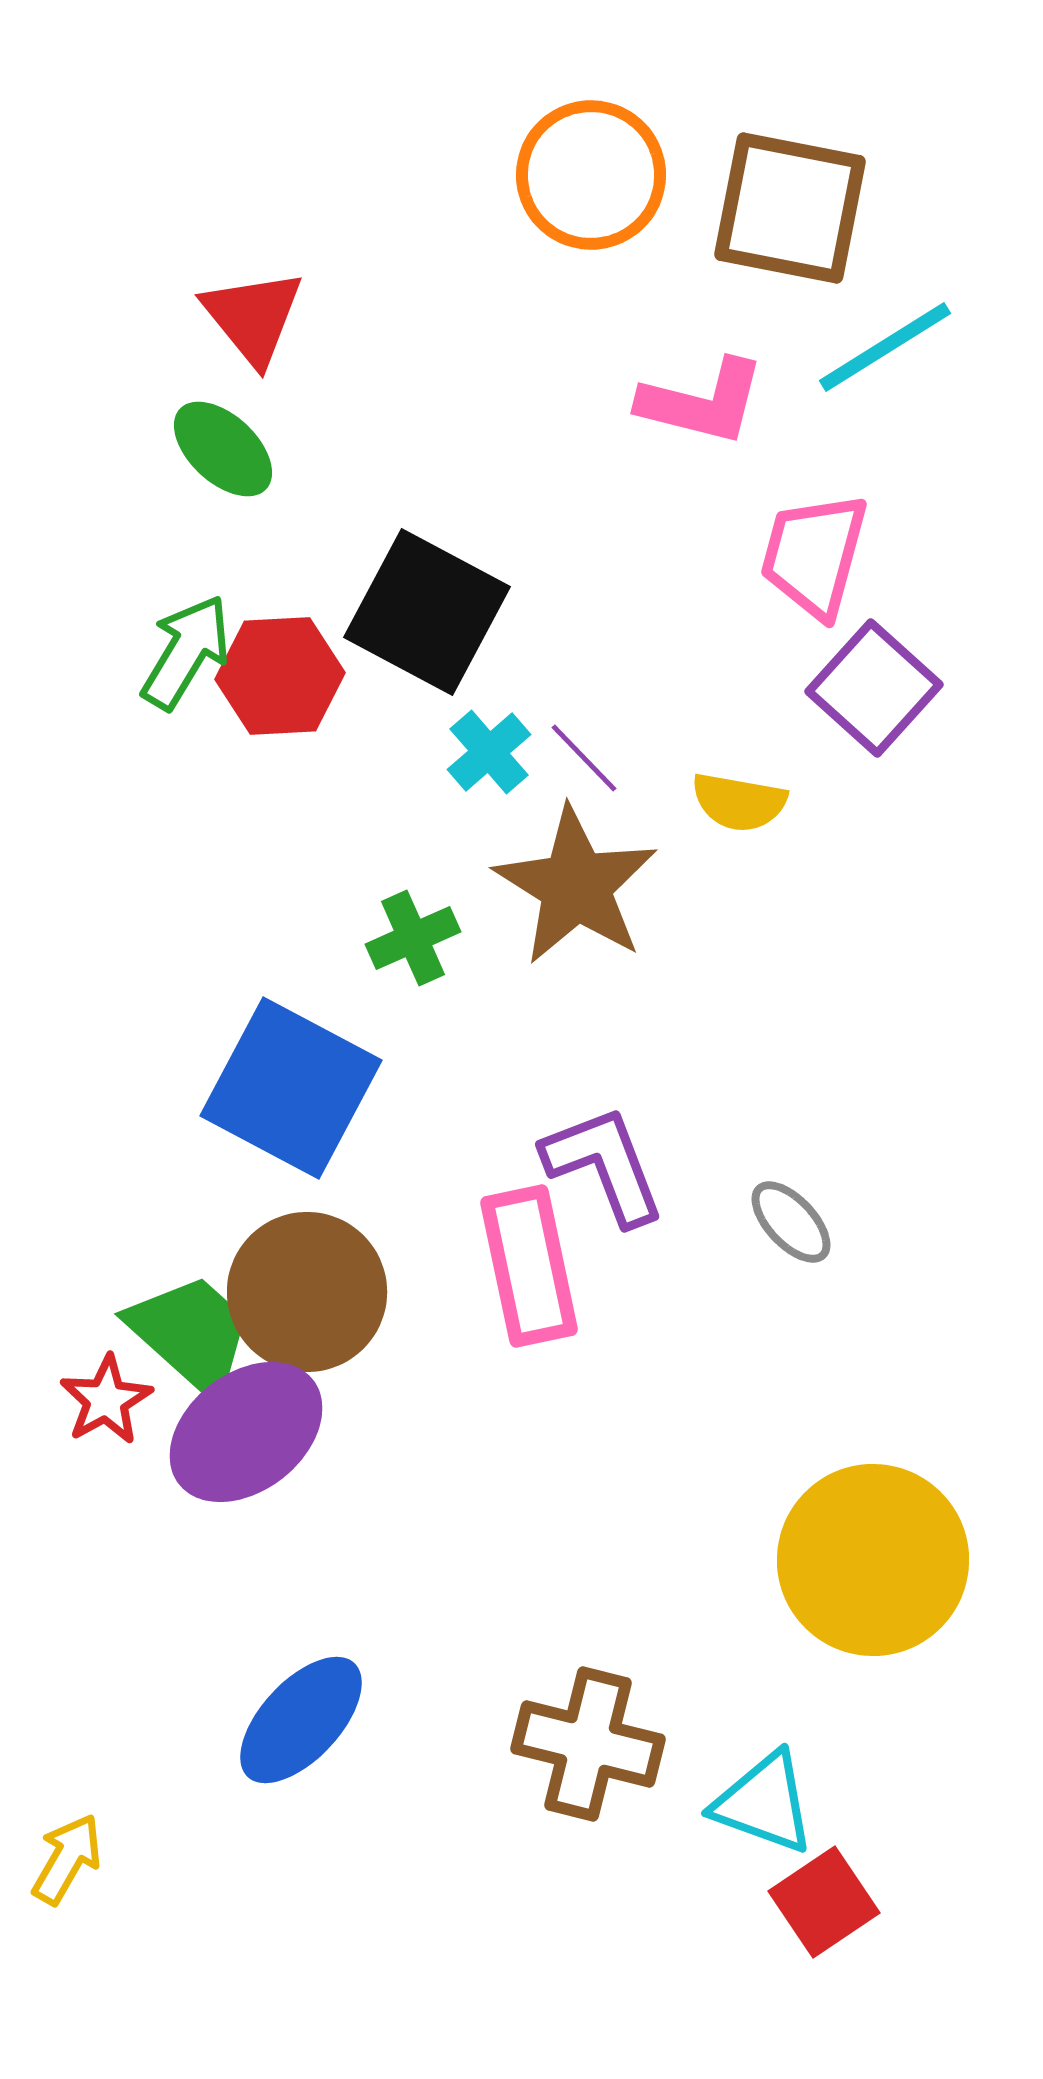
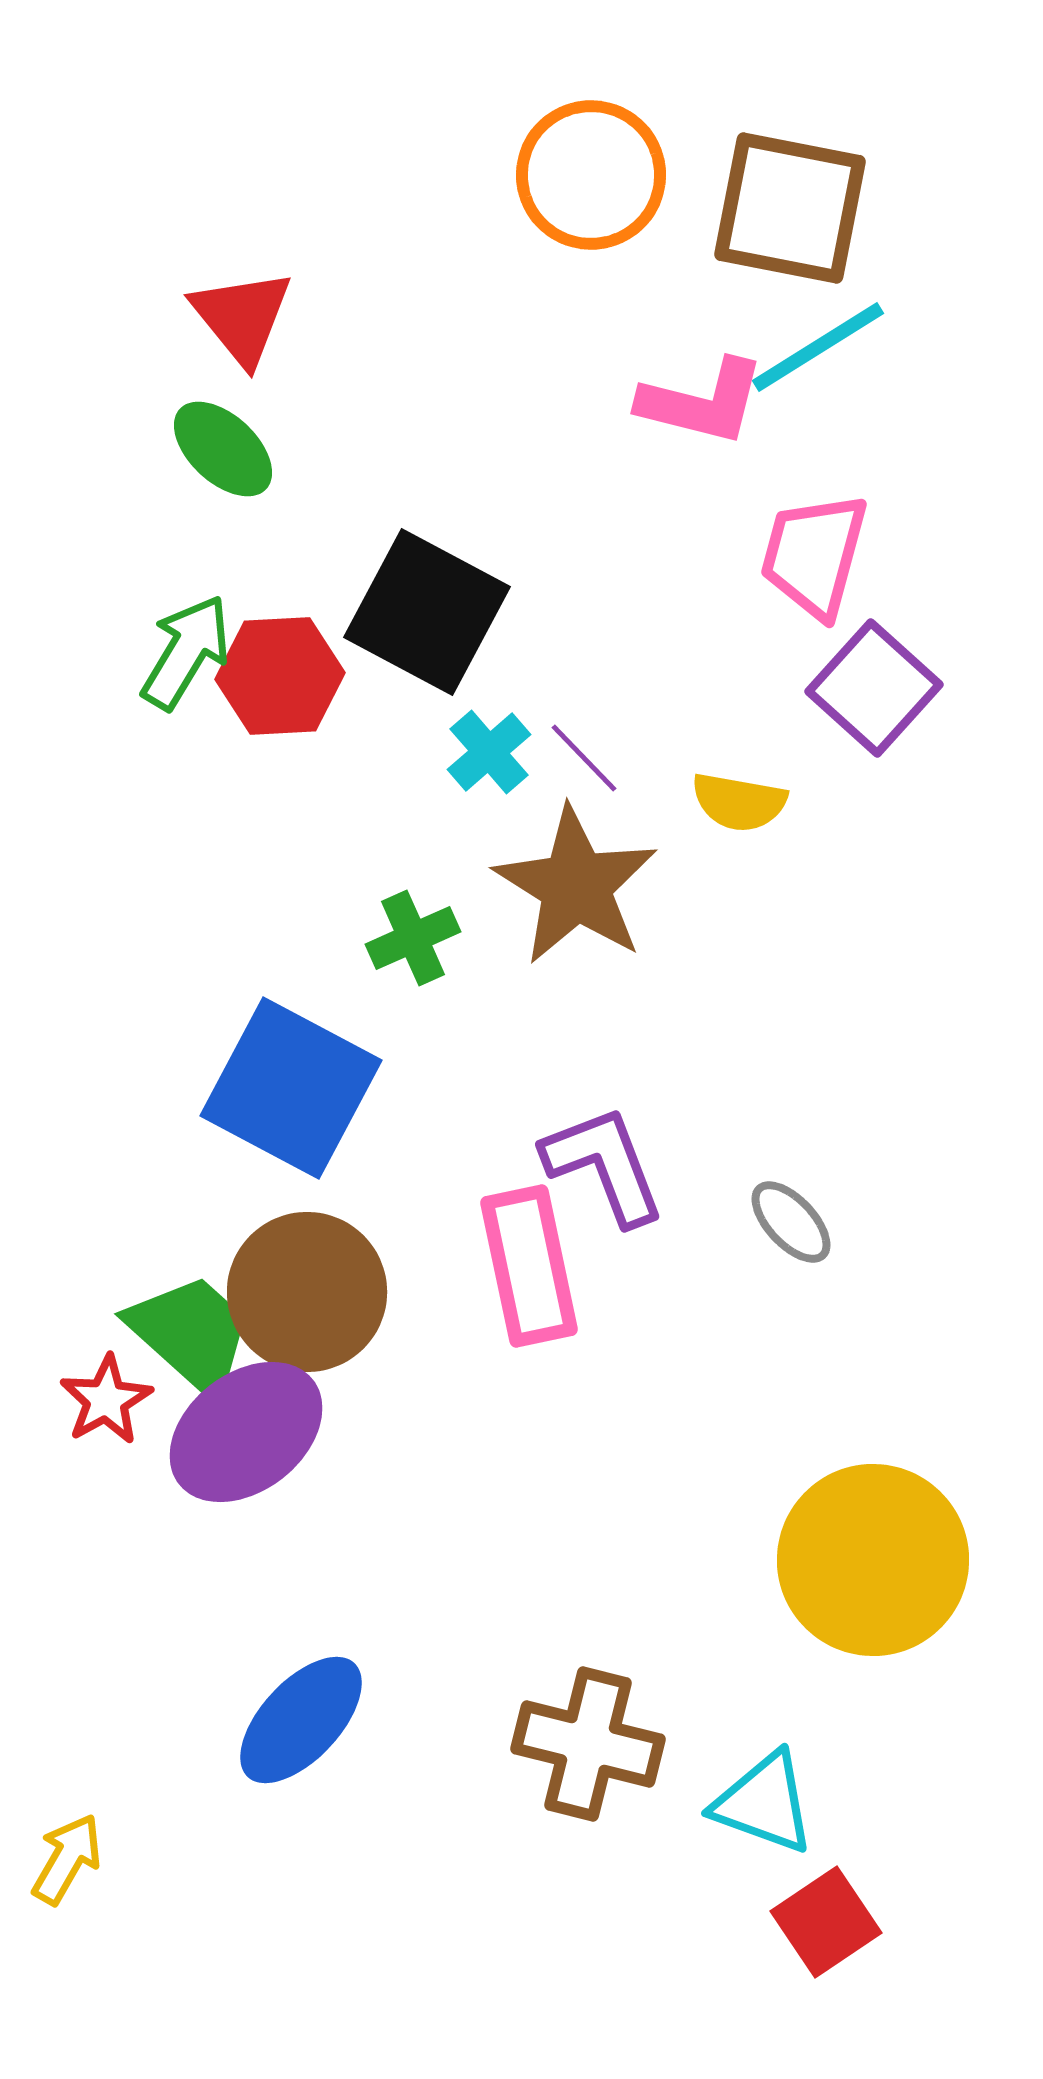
red triangle: moved 11 px left
cyan line: moved 67 px left
red square: moved 2 px right, 20 px down
